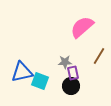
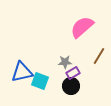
purple rectangle: rotated 72 degrees clockwise
